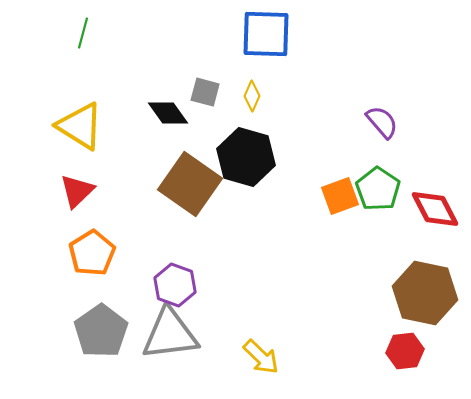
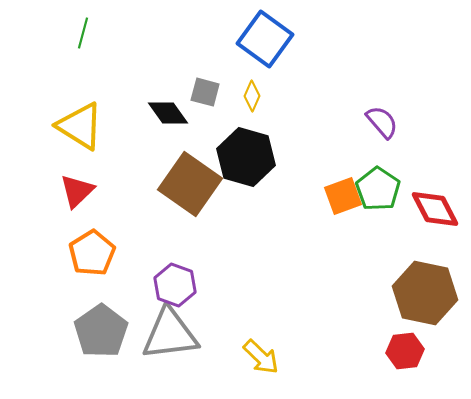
blue square: moved 1 px left, 5 px down; rotated 34 degrees clockwise
orange square: moved 3 px right
